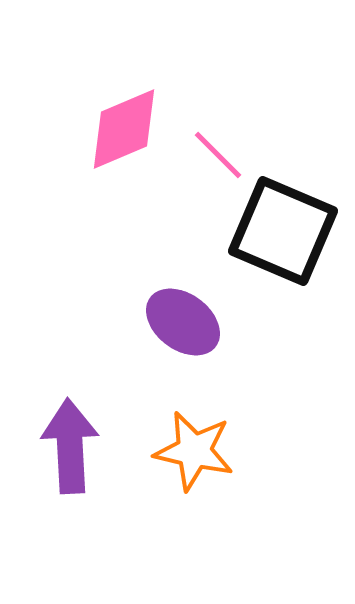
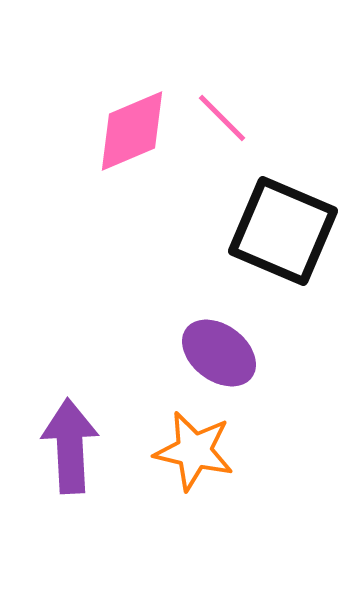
pink diamond: moved 8 px right, 2 px down
pink line: moved 4 px right, 37 px up
purple ellipse: moved 36 px right, 31 px down
